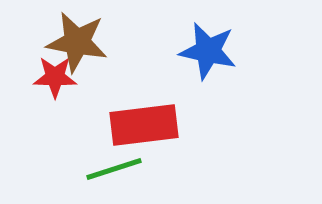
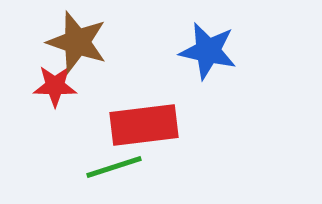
brown star: rotated 8 degrees clockwise
red star: moved 9 px down
green line: moved 2 px up
